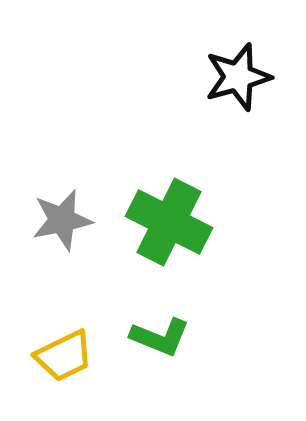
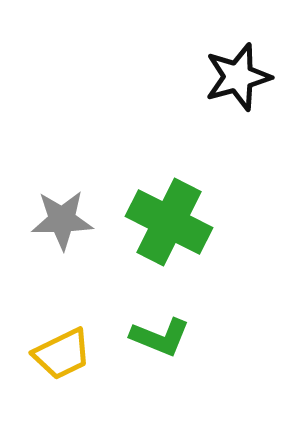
gray star: rotated 10 degrees clockwise
yellow trapezoid: moved 2 px left, 2 px up
